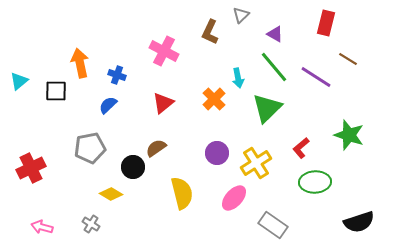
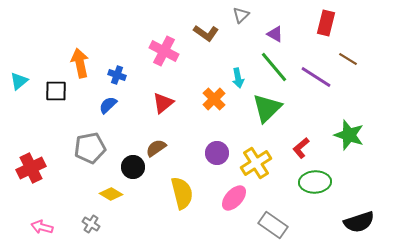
brown L-shape: moved 4 px left, 1 px down; rotated 80 degrees counterclockwise
